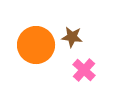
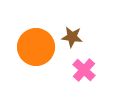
orange circle: moved 2 px down
